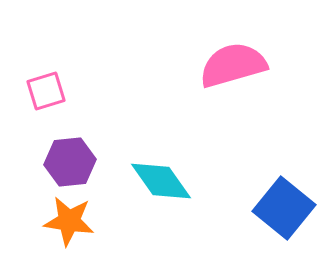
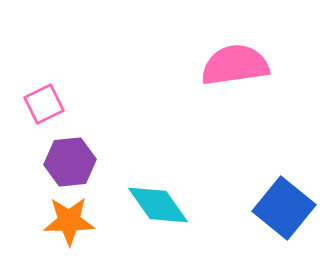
pink semicircle: moved 2 px right; rotated 8 degrees clockwise
pink square: moved 2 px left, 13 px down; rotated 9 degrees counterclockwise
cyan diamond: moved 3 px left, 24 px down
orange star: rotated 9 degrees counterclockwise
